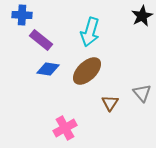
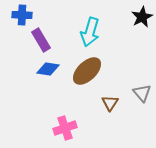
black star: moved 1 px down
purple rectangle: rotated 20 degrees clockwise
pink cross: rotated 10 degrees clockwise
